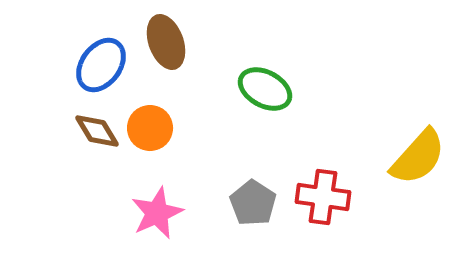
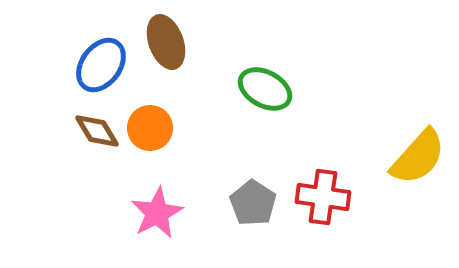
pink star: rotated 4 degrees counterclockwise
